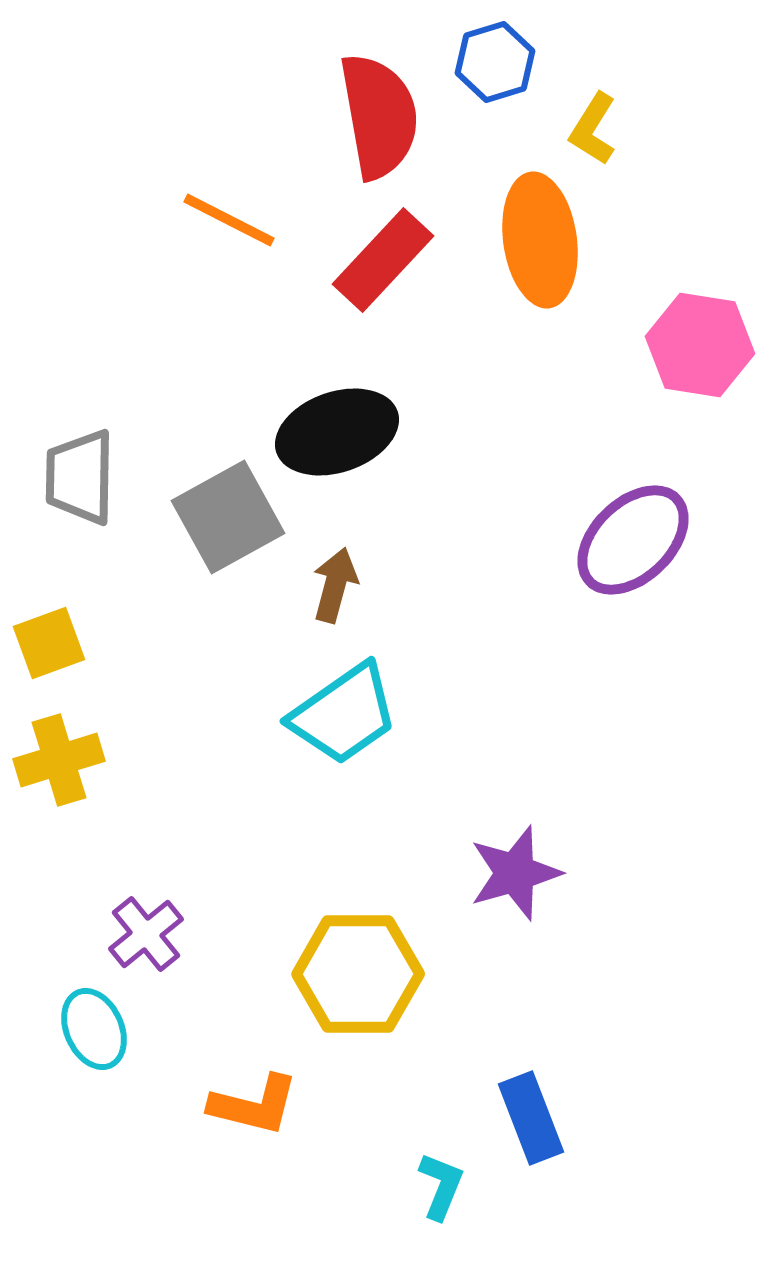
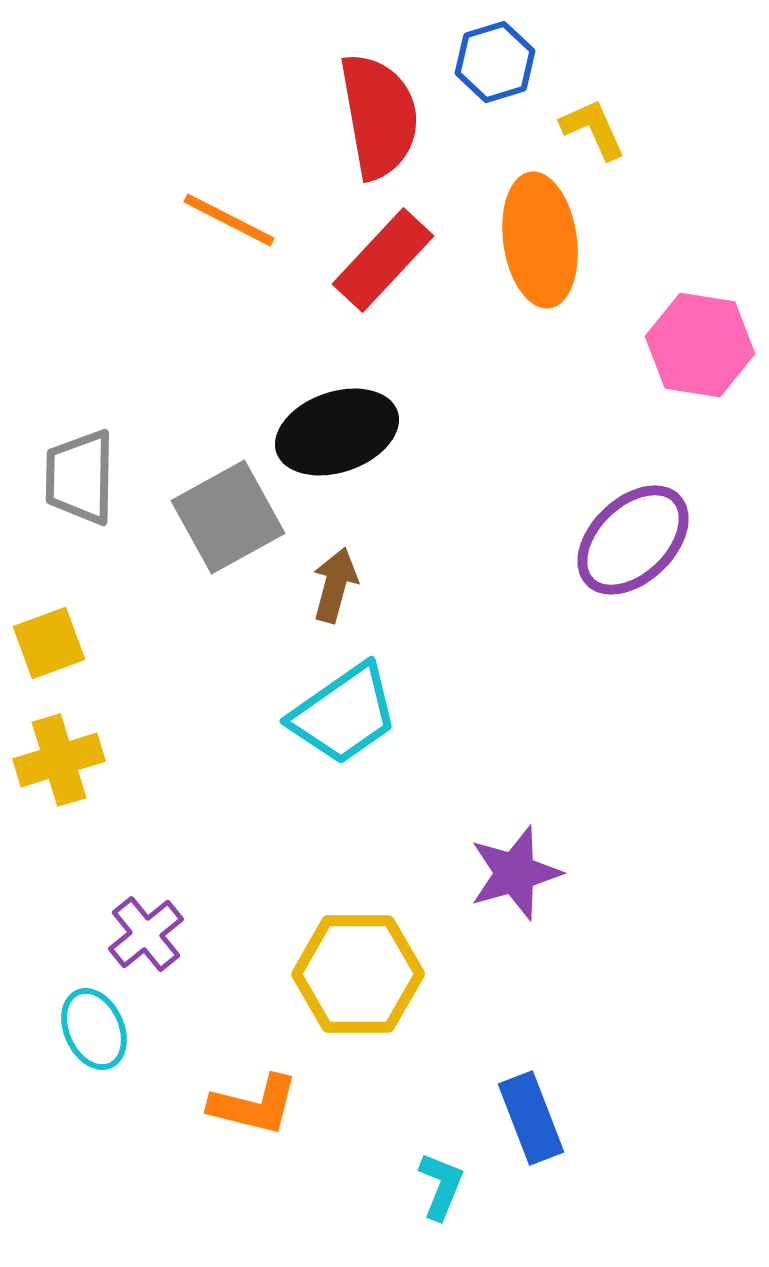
yellow L-shape: rotated 124 degrees clockwise
